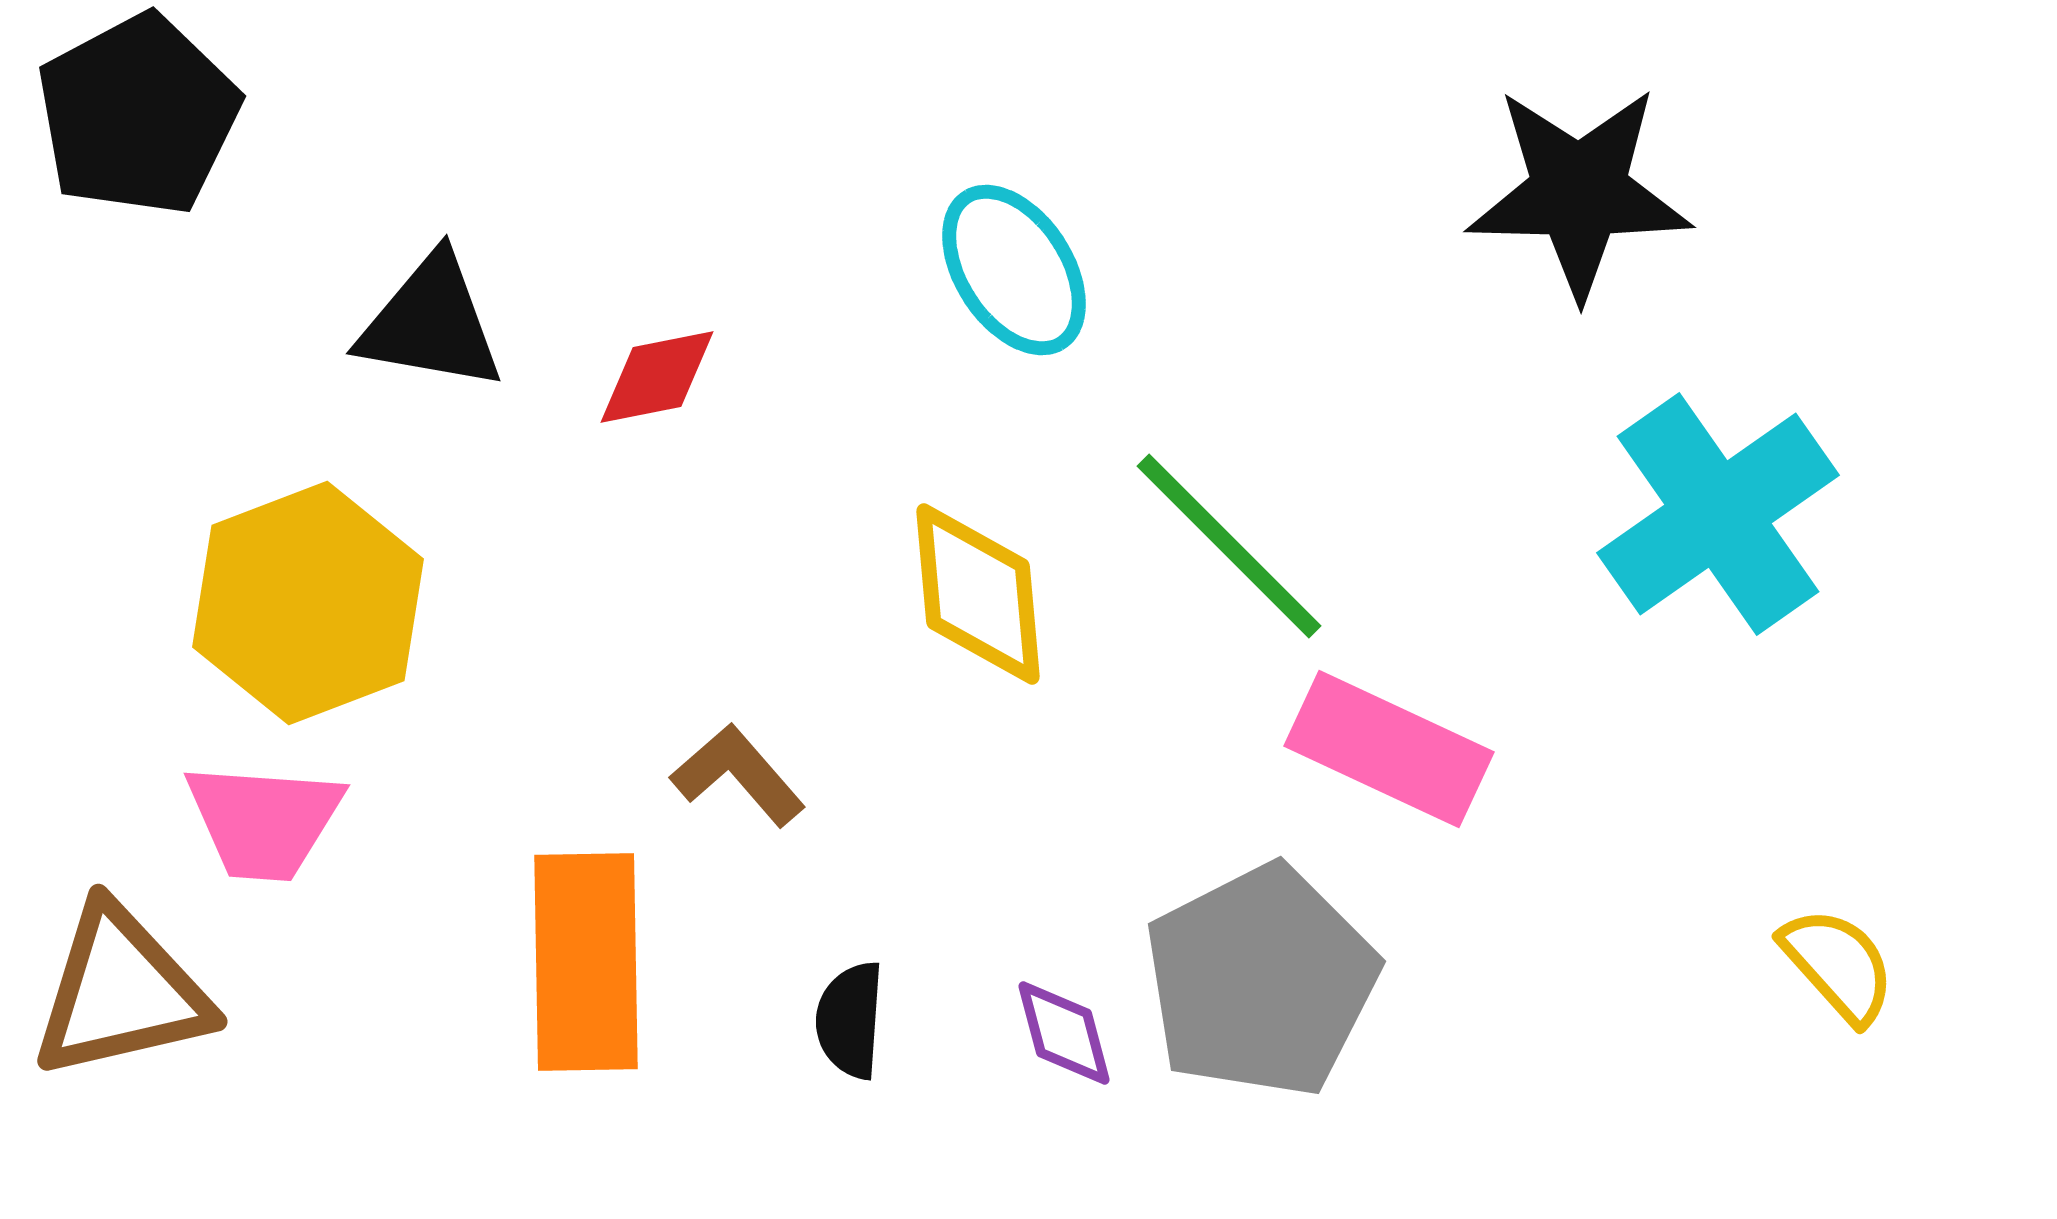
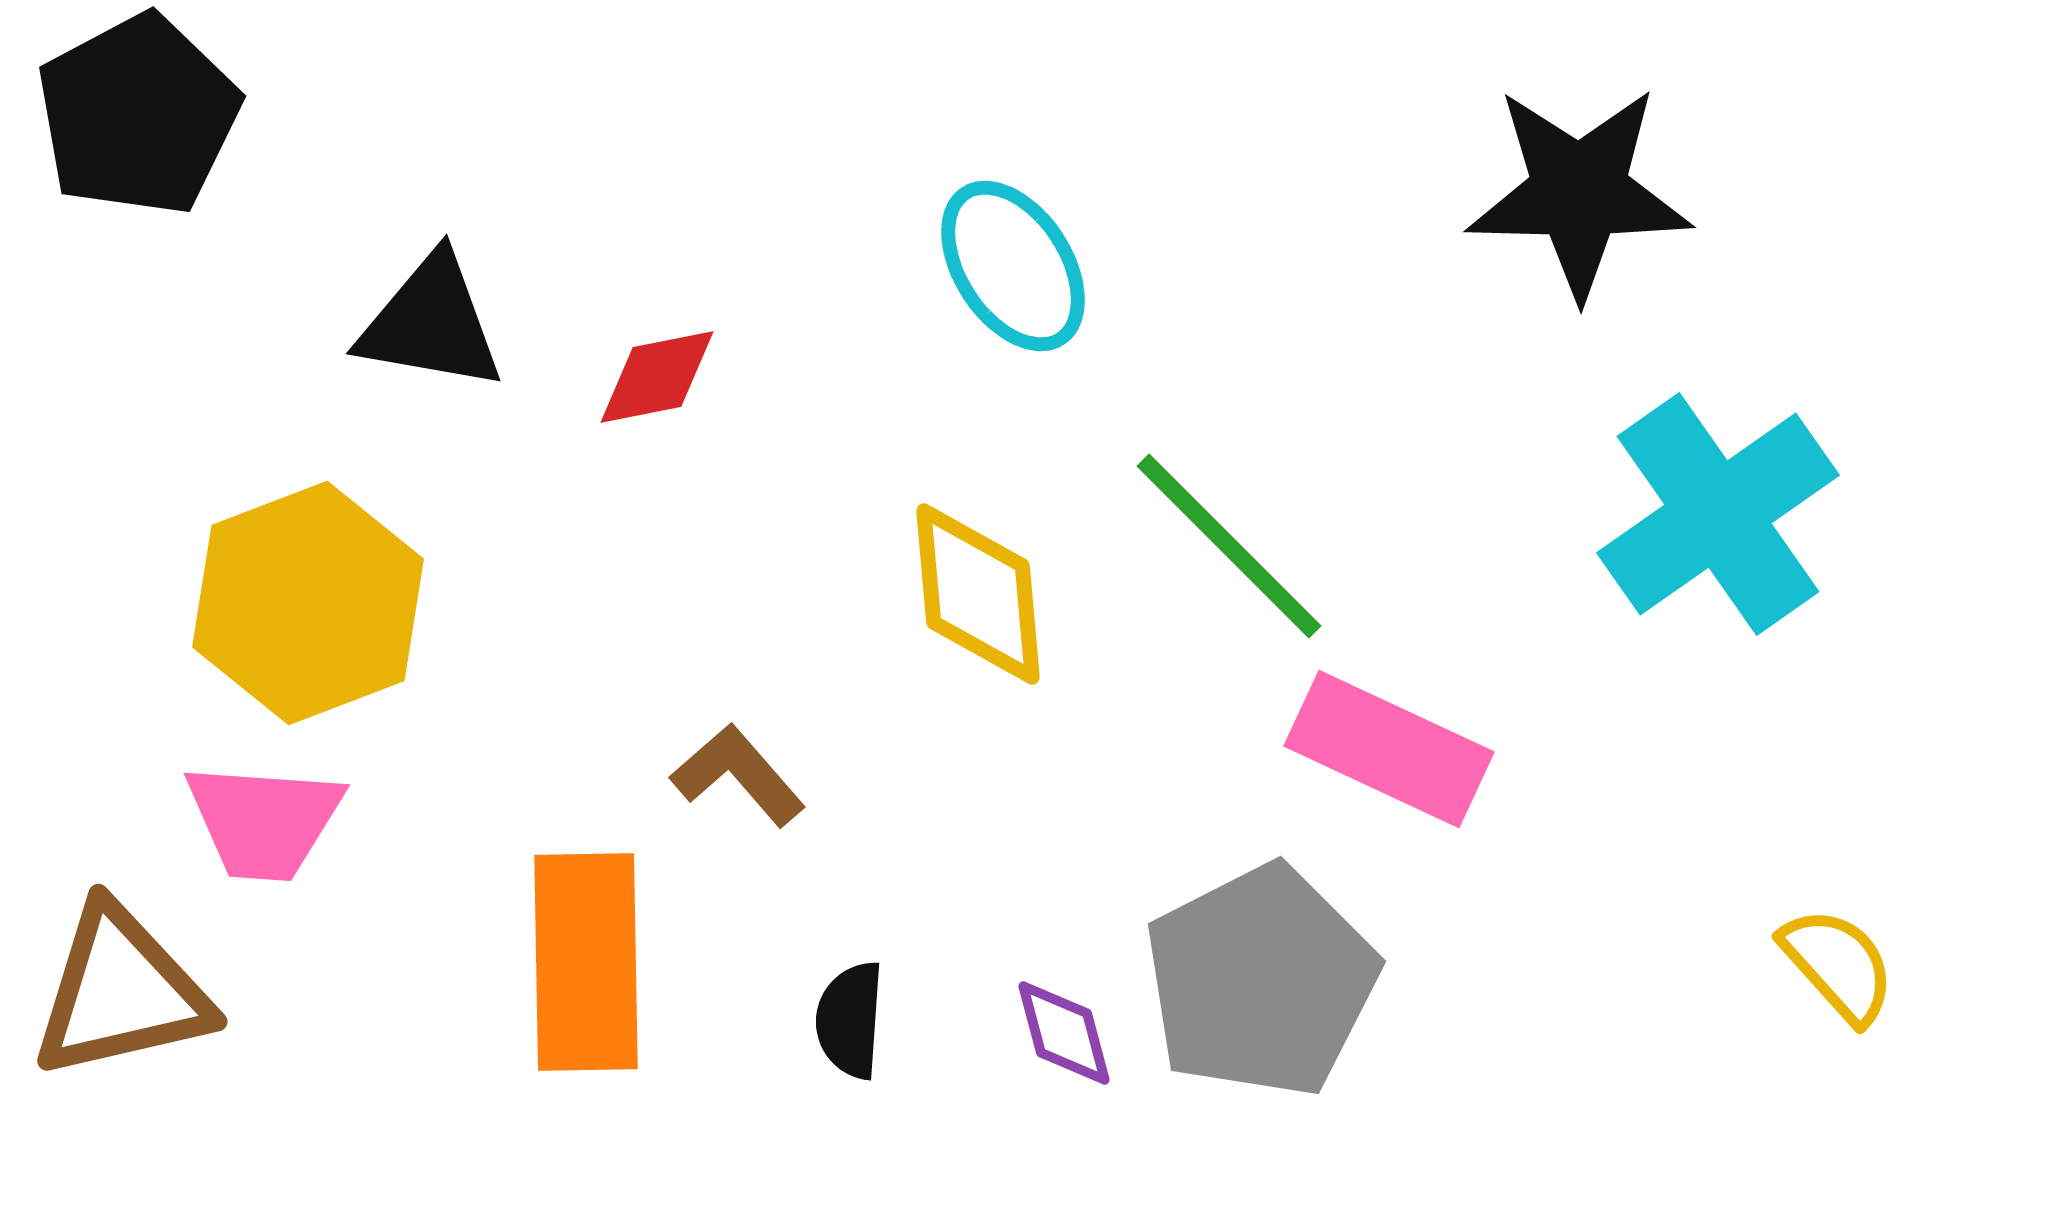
cyan ellipse: moved 1 px left, 4 px up
